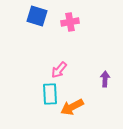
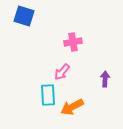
blue square: moved 13 px left
pink cross: moved 3 px right, 20 px down
pink arrow: moved 3 px right, 2 px down
cyan rectangle: moved 2 px left, 1 px down
